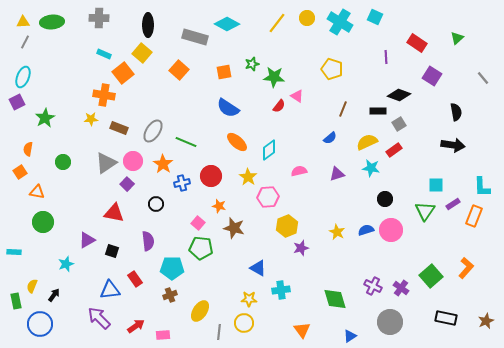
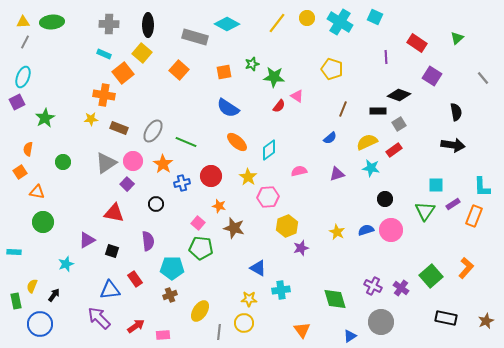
gray cross at (99, 18): moved 10 px right, 6 px down
gray circle at (390, 322): moved 9 px left
